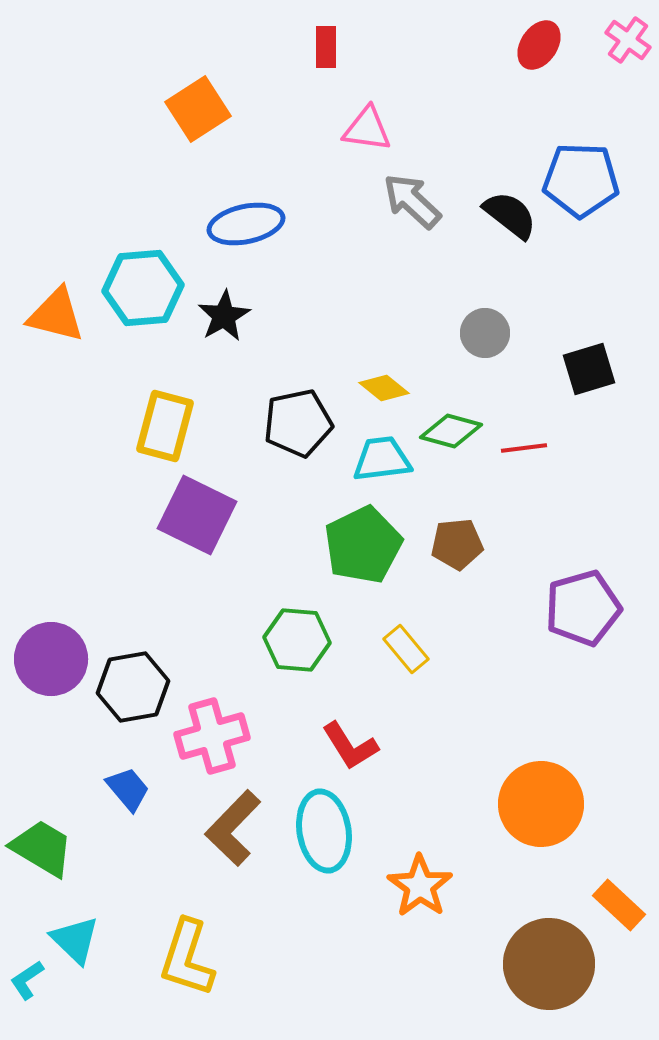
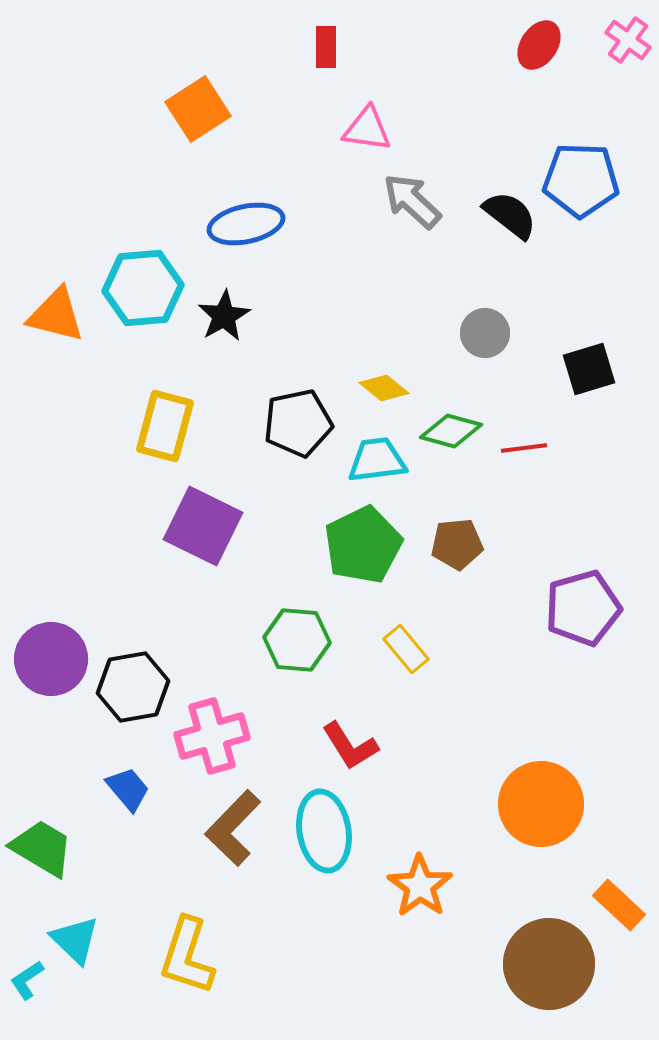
cyan trapezoid at (382, 459): moved 5 px left, 1 px down
purple square at (197, 515): moved 6 px right, 11 px down
yellow L-shape at (187, 958): moved 2 px up
